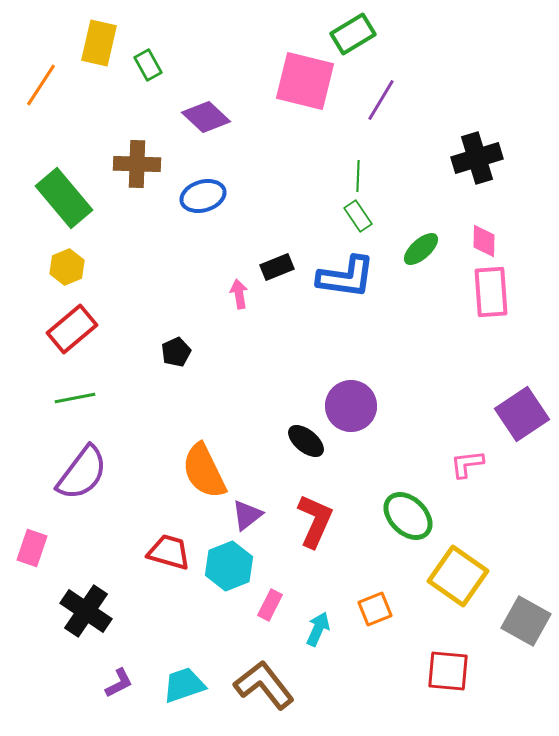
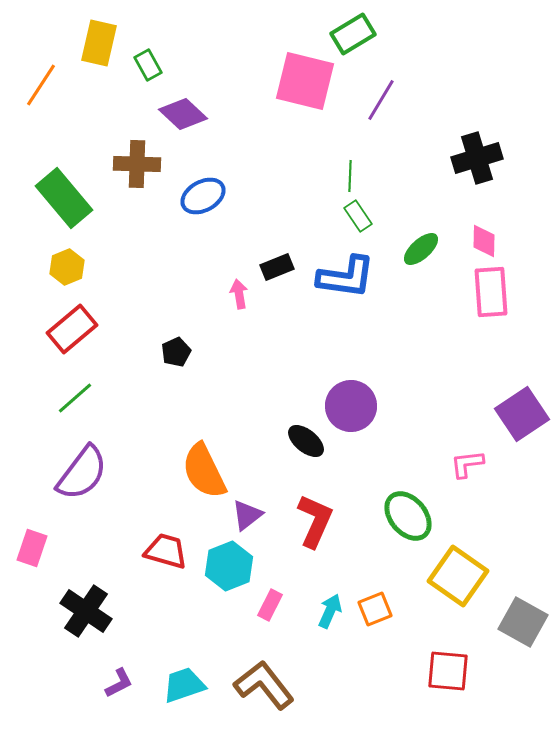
purple diamond at (206, 117): moved 23 px left, 3 px up
green line at (358, 176): moved 8 px left
blue ellipse at (203, 196): rotated 12 degrees counterclockwise
green line at (75, 398): rotated 30 degrees counterclockwise
green ellipse at (408, 516): rotated 6 degrees clockwise
red trapezoid at (169, 552): moved 3 px left, 1 px up
gray square at (526, 621): moved 3 px left, 1 px down
cyan arrow at (318, 629): moved 12 px right, 18 px up
